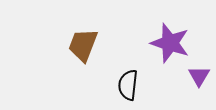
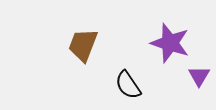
black semicircle: rotated 40 degrees counterclockwise
